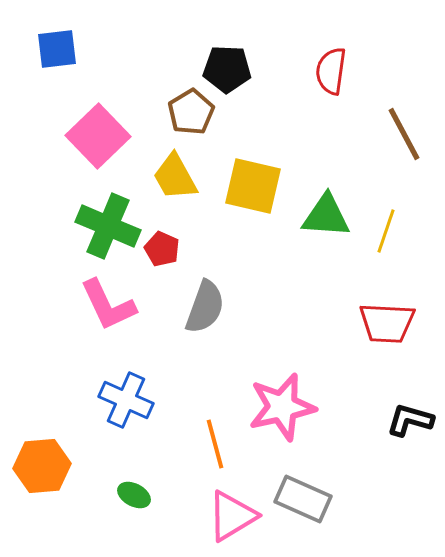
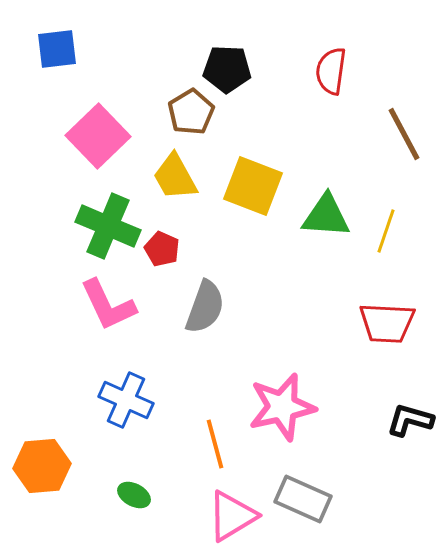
yellow square: rotated 8 degrees clockwise
